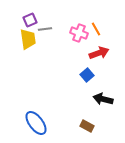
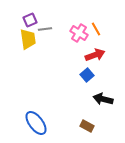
pink cross: rotated 12 degrees clockwise
red arrow: moved 4 px left, 2 px down
